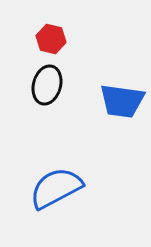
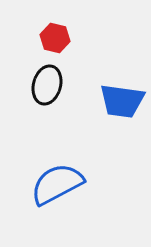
red hexagon: moved 4 px right, 1 px up
blue semicircle: moved 1 px right, 4 px up
